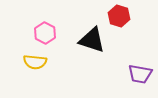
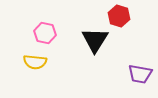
pink hexagon: rotated 15 degrees counterclockwise
black triangle: moved 3 px right; rotated 44 degrees clockwise
